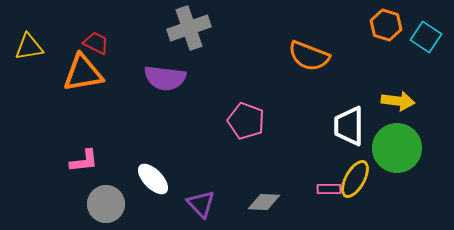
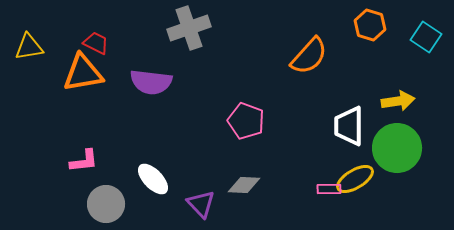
orange hexagon: moved 16 px left
orange semicircle: rotated 69 degrees counterclockwise
purple semicircle: moved 14 px left, 4 px down
yellow arrow: rotated 16 degrees counterclockwise
yellow ellipse: rotated 30 degrees clockwise
gray diamond: moved 20 px left, 17 px up
